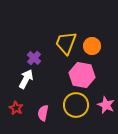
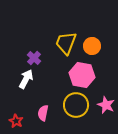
red star: moved 13 px down
